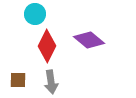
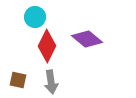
cyan circle: moved 3 px down
purple diamond: moved 2 px left, 1 px up
brown square: rotated 12 degrees clockwise
